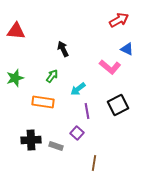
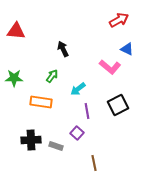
green star: moved 1 px left; rotated 18 degrees clockwise
orange rectangle: moved 2 px left
brown line: rotated 21 degrees counterclockwise
